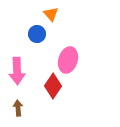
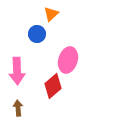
orange triangle: rotated 28 degrees clockwise
red diamond: rotated 15 degrees clockwise
